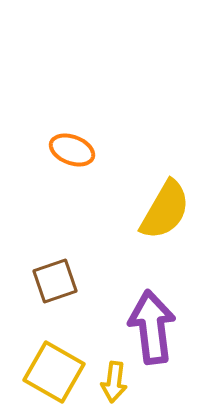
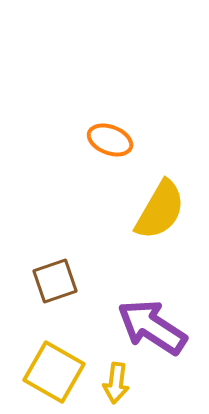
orange ellipse: moved 38 px right, 10 px up
yellow semicircle: moved 5 px left
purple arrow: rotated 50 degrees counterclockwise
yellow arrow: moved 2 px right, 1 px down
